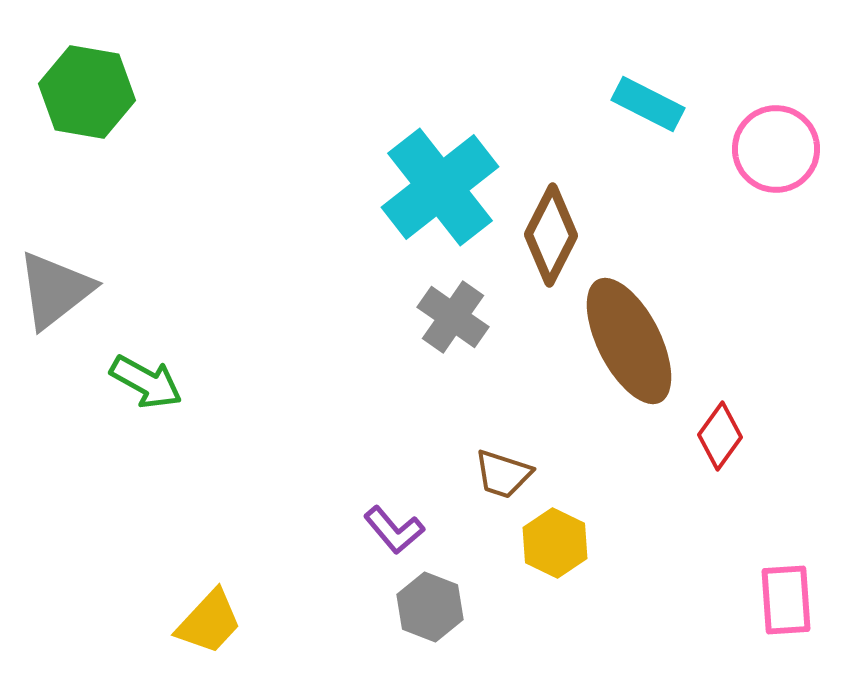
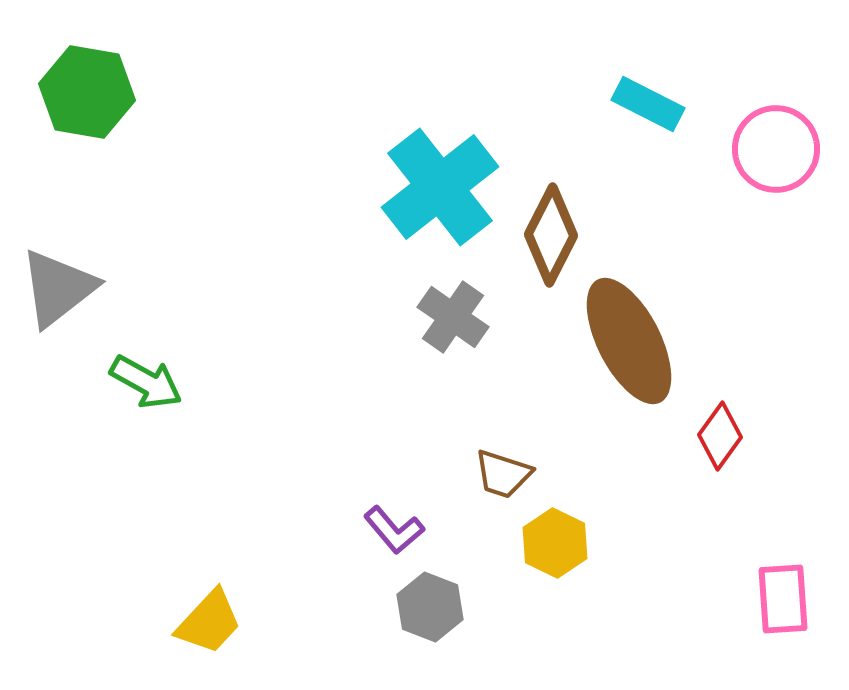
gray triangle: moved 3 px right, 2 px up
pink rectangle: moved 3 px left, 1 px up
